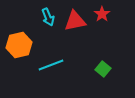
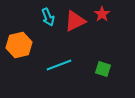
red triangle: rotated 15 degrees counterclockwise
cyan line: moved 8 px right
green square: rotated 21 degrees counterclockwise
